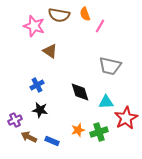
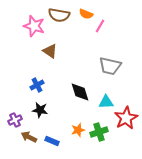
orange semicircle: moved 1 px right; rotated 48 degrees counterclockwise
